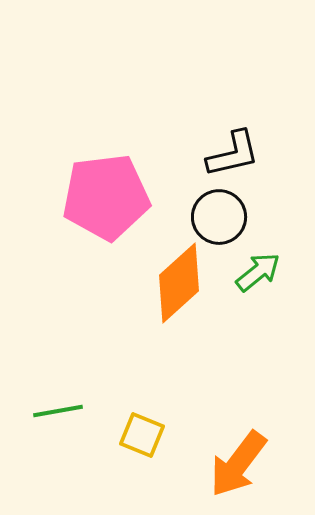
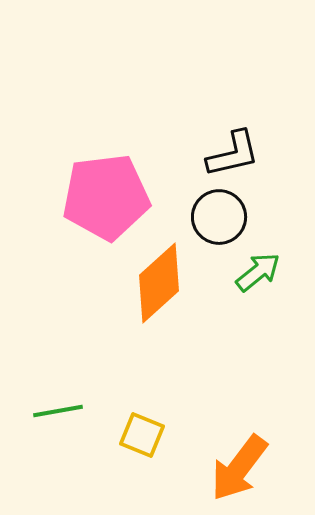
orange diamond: moved 20 px left
orange arrow: moved 1 px right, 4 px down
